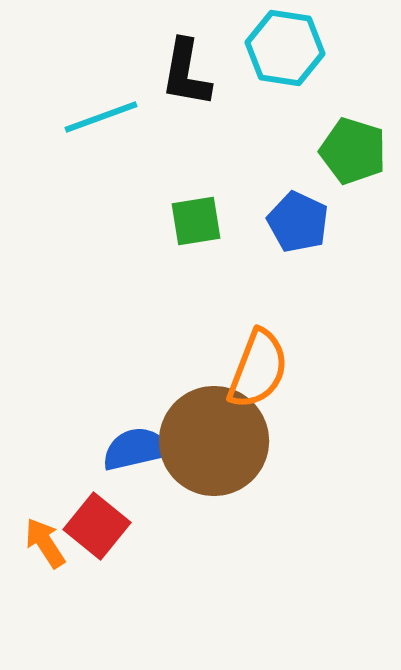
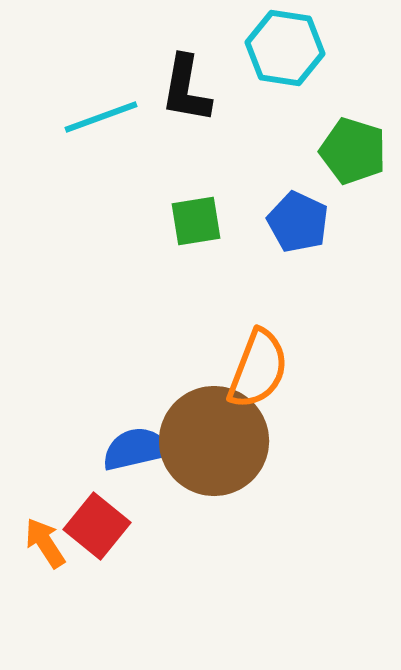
black L-shape: moved 16 px down
